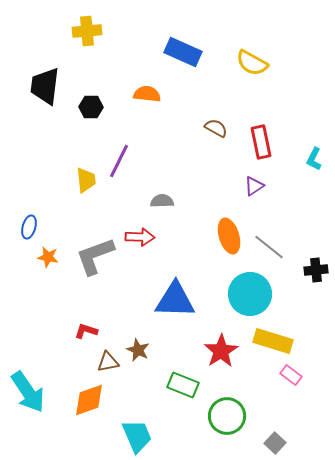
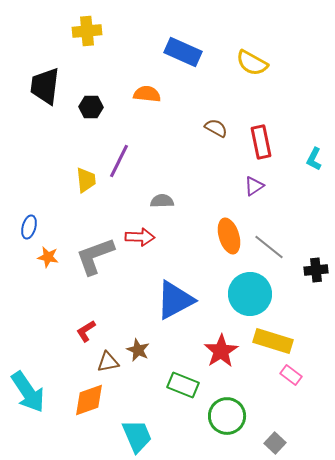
blue triangle: rotated 30 degrees counterclockwise
red L-shape: rotated 50 degrees counterclockwise
